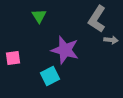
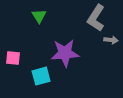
gray L-shape: moved 1 px left, 1 px up
purple star: moved 3 px down; rotated 20 degrees counterclockwise
pink square: rotated 14 degrees clockwise
cyan square: moved 9 px left; rotated 12 degrees clockwise
